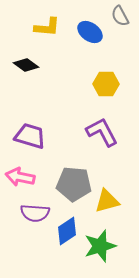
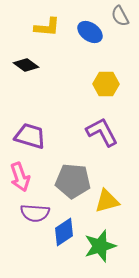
pink arrow: rotated 120 degrees counterclockwise
gray pentagon: moved 1 px left, 3 px up
blue diamond: moved 3 px left, 1 px down
